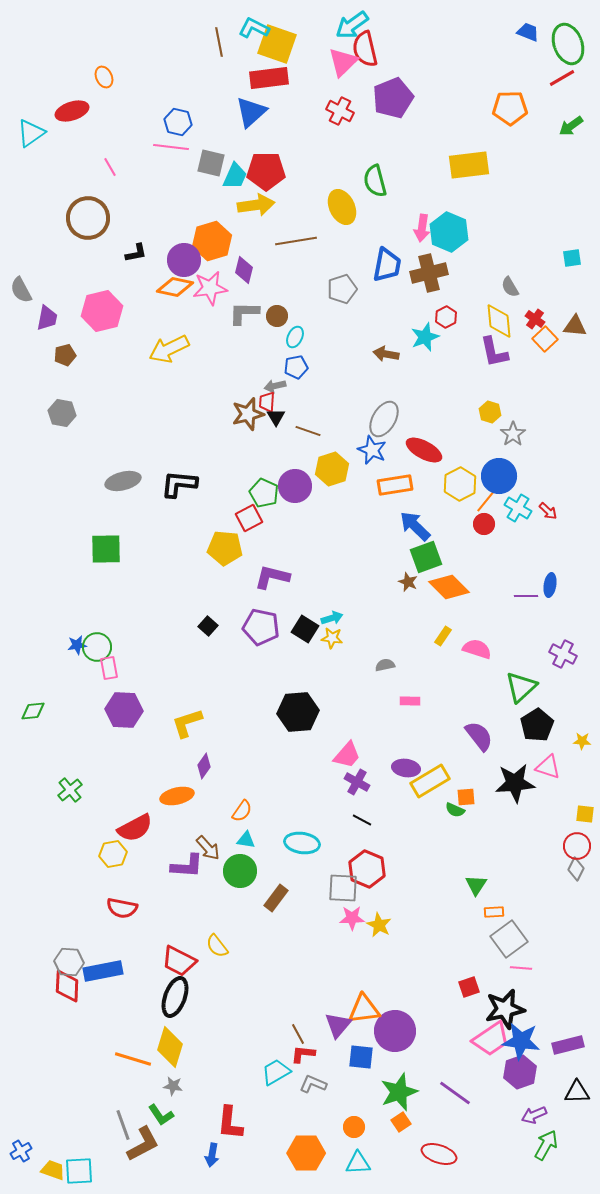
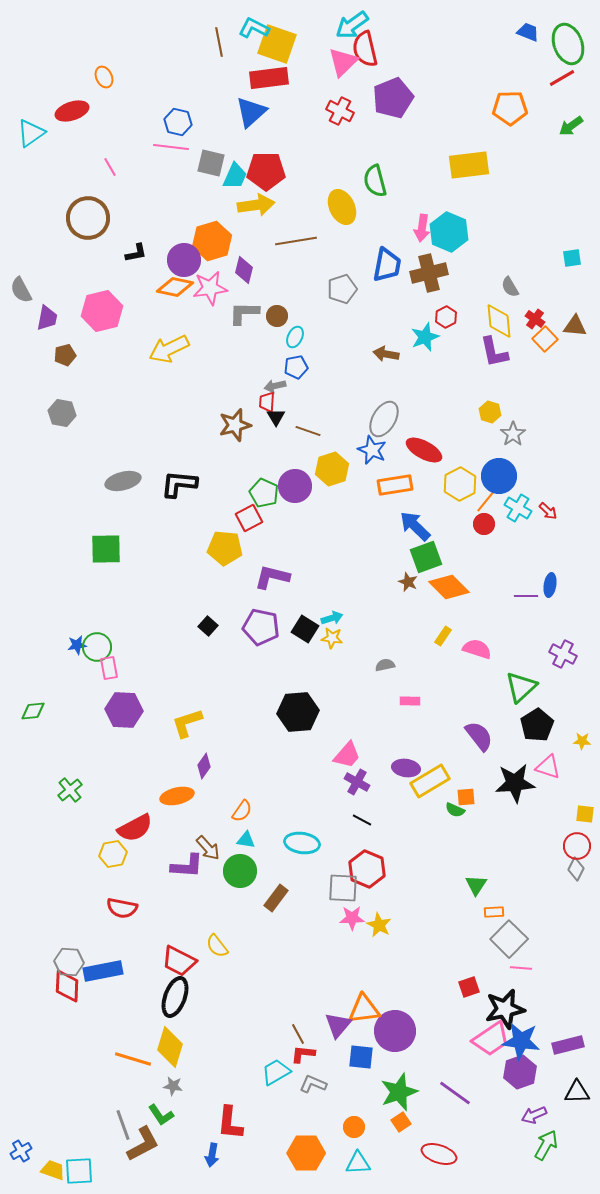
brown star at (248, 414): moved 13 px left, 11 px down
gray square at (509, 939): rotated 9 degrees counterclockwise
